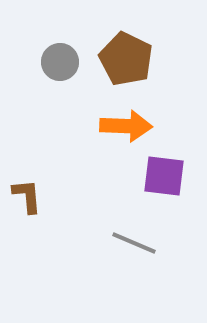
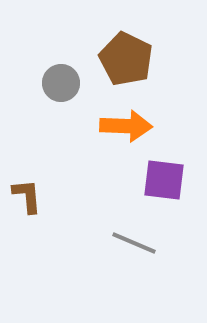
gray circle: moved 1 px right, 21 px down
purple square: moved 4 px down
